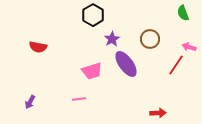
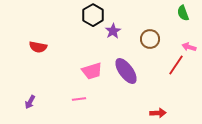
purple star: moved 1 px right, 8 px up
purple ellipse: moved 7 px down
